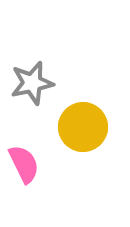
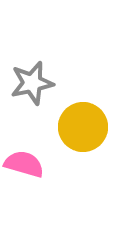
pink semicircle: rotated 48 degrees counterclockwise
